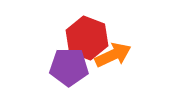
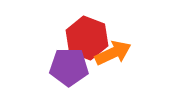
orange arrow: moved 2 px up
